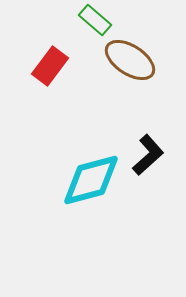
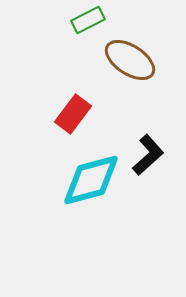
green rectangle: moved 7 px left; rotated 68 degrees counterclockwise
red rectangle: moved 23 px right, 48 px down
